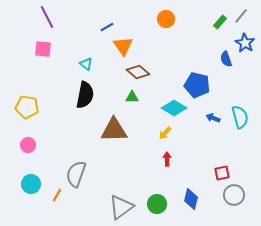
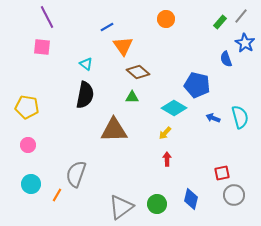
pink square: moved 1 px left, 2 px up
